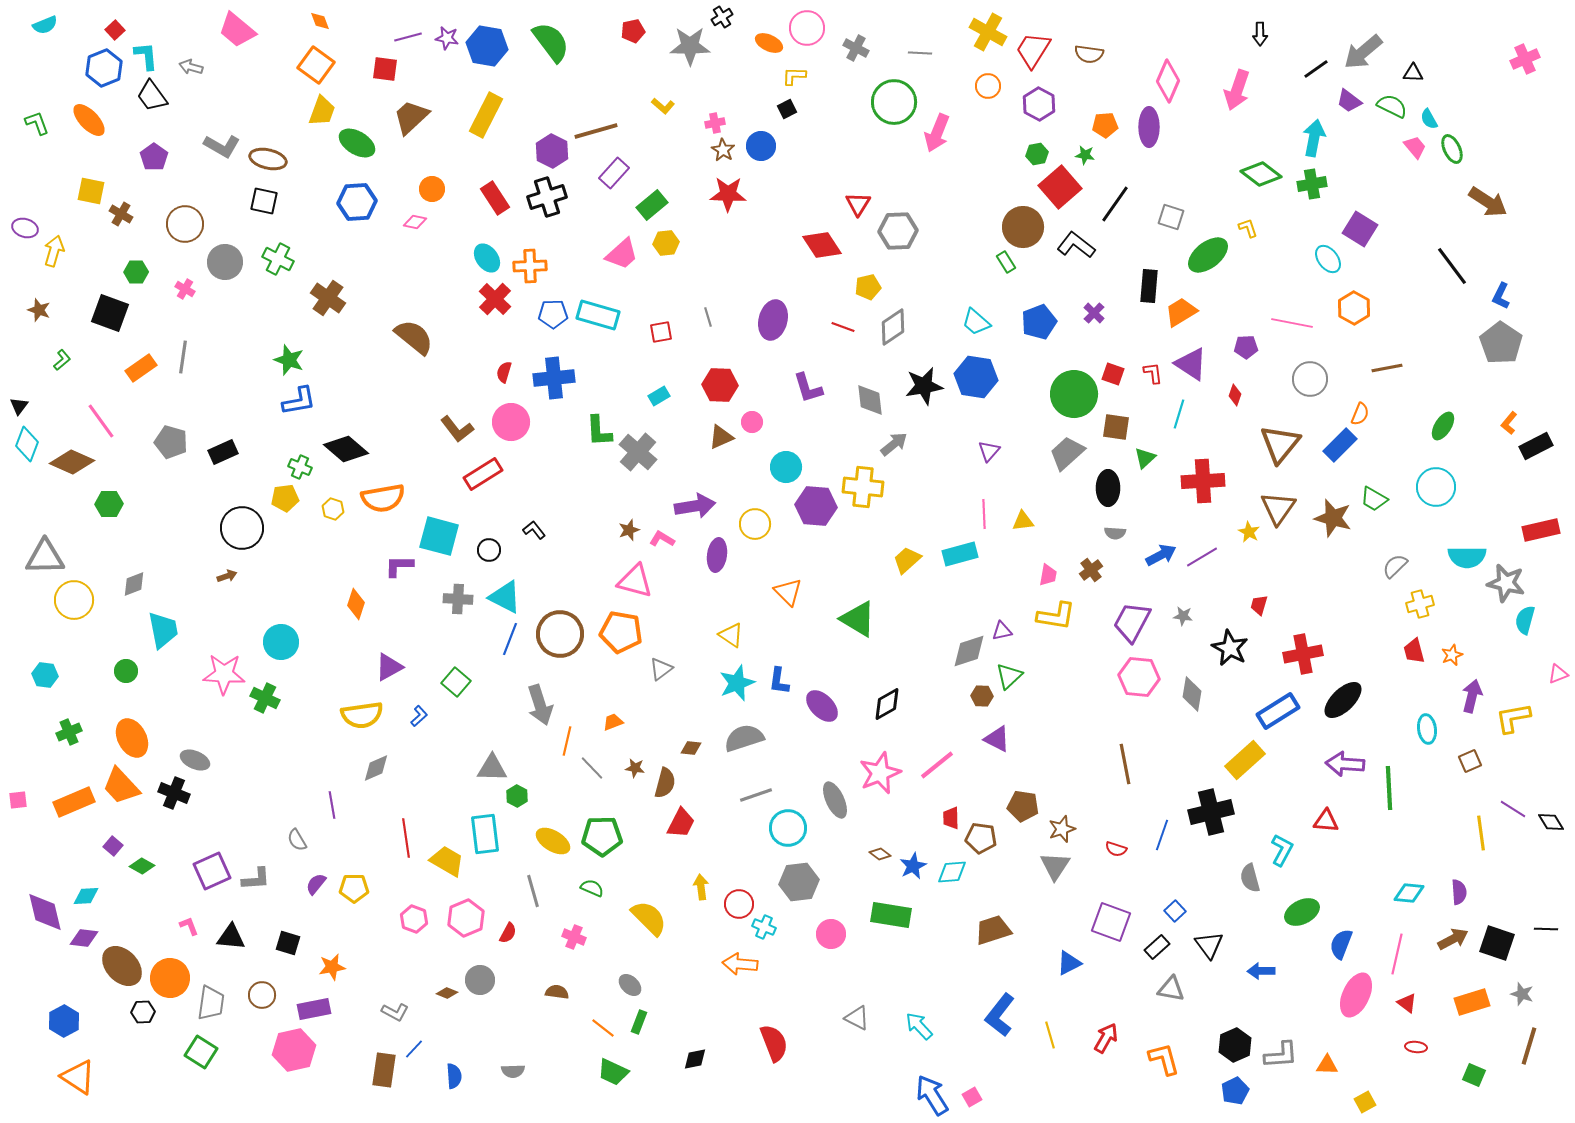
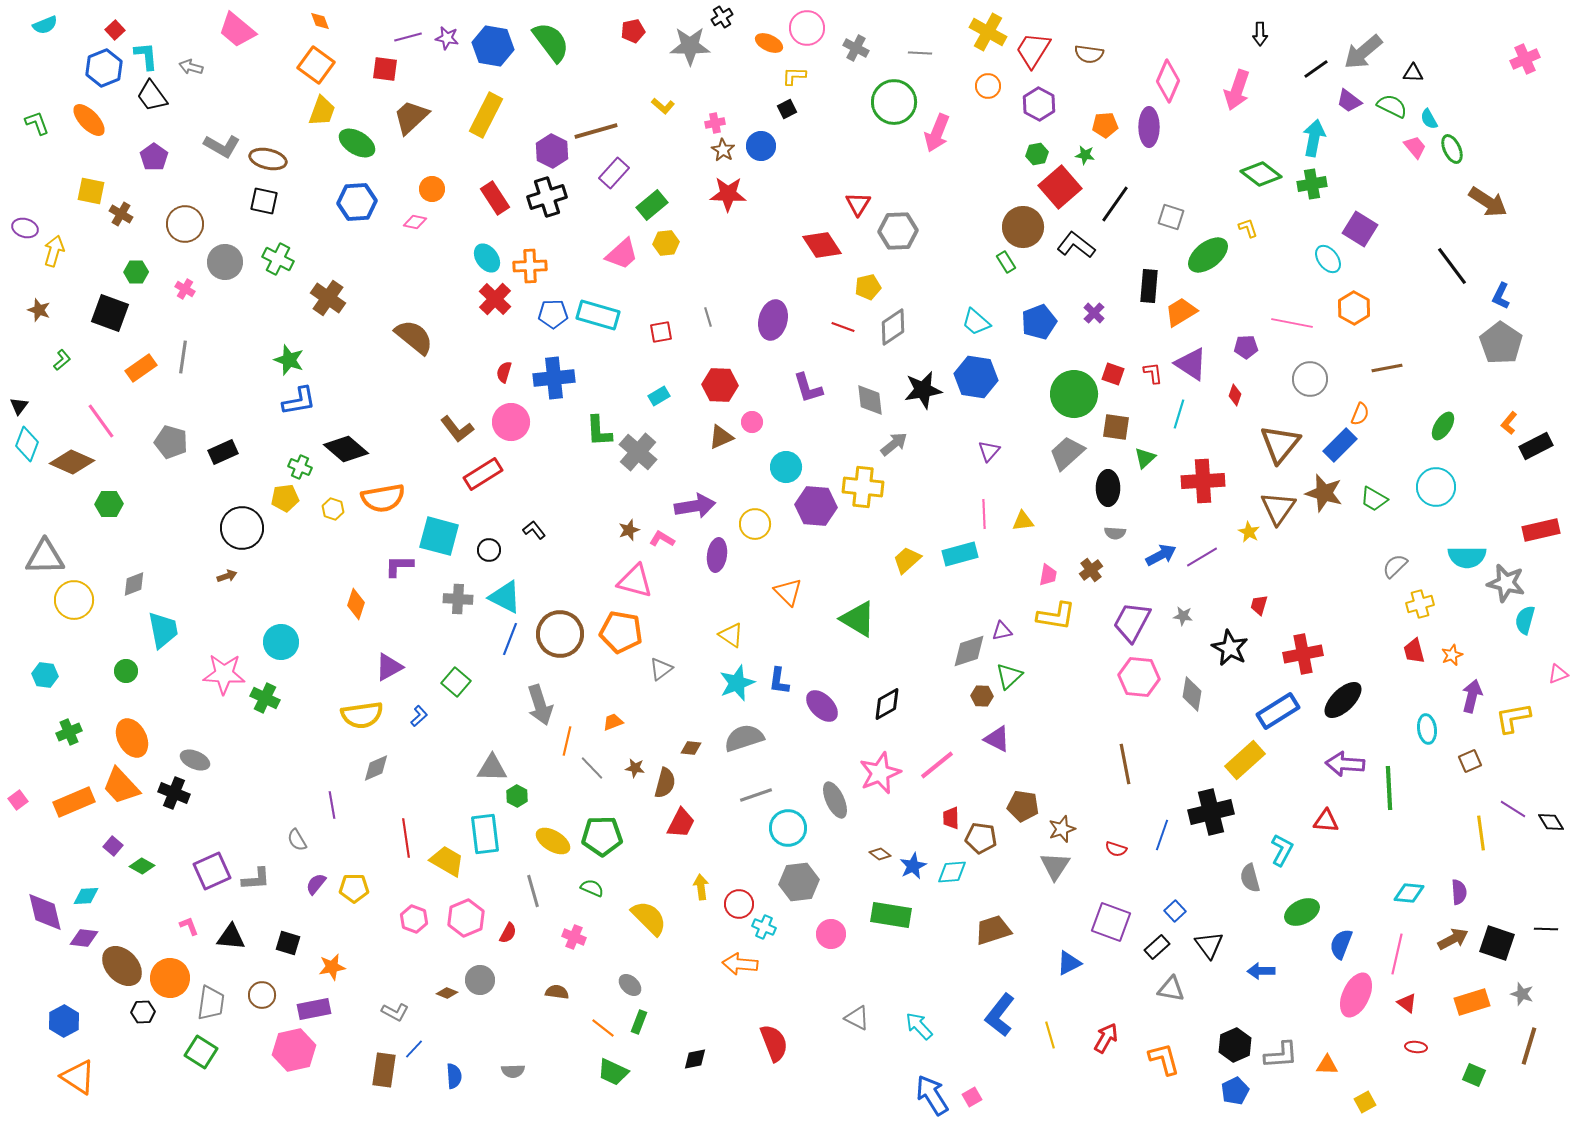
blue hexagon at (487, 46): moved 6 px right
black star at (924, 386): moved 1 px left, 4 px down
brown star at (1333, 518): moved 9 px left, 25 px up
pink square at (18, 800): rotated 30 degrees counterclockwise
